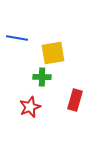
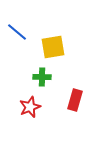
blue line: moved 6 px up; rotated 30 degrees clockwise
yellow square: moved 6 px up
